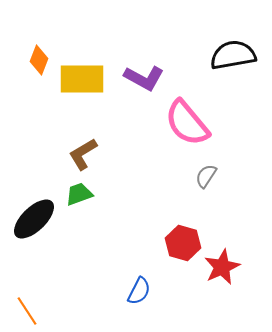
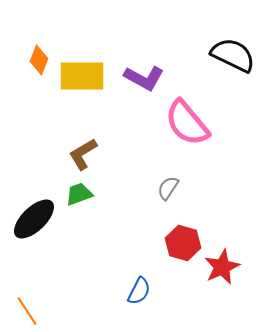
black semicircle: rotated 36 degrees clockwise
yellow rectangle: moved 3 px up
gray semicircle: moved 38 px left, 12 px down
